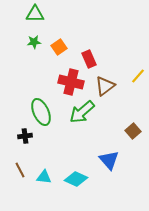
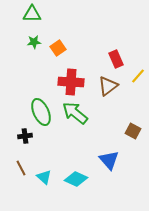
green triangle: moved 3 px left
orange square: moved 1 px left, 1 px down
red rectangle: moved 27 px right
red cross: rotated 10 degrees counterclockwise
brown triangle: moved 3 px right
green arrow: moved 7 px left, 1 px down; rotated 80 degrees clockwise
brown square: rotated 21 degrees counterclockwise
brown line: moved 1 px right, 2 px up
cyan triangle: rotated 35 degrees clockwise
